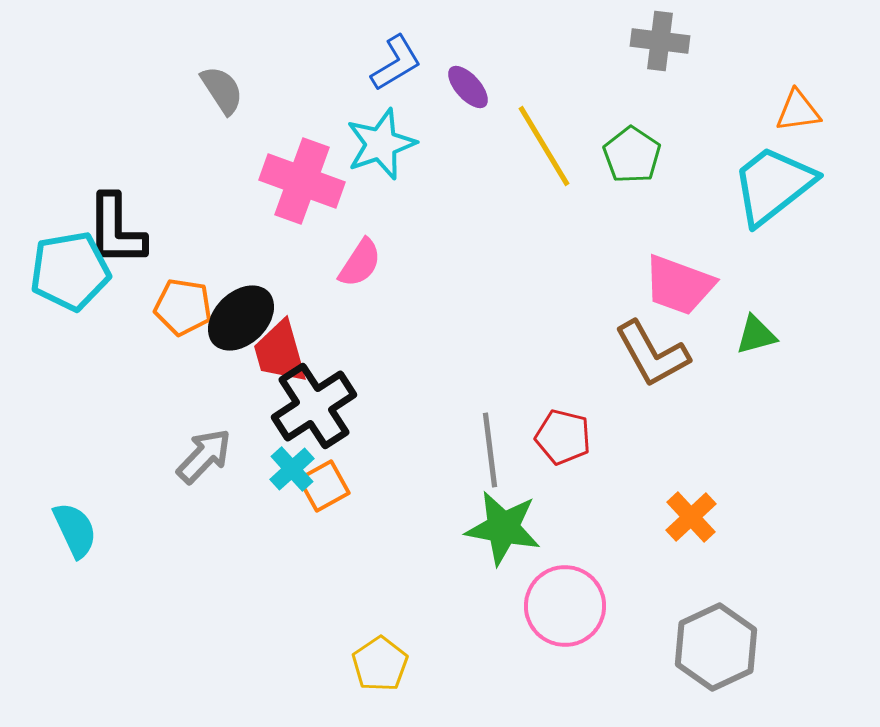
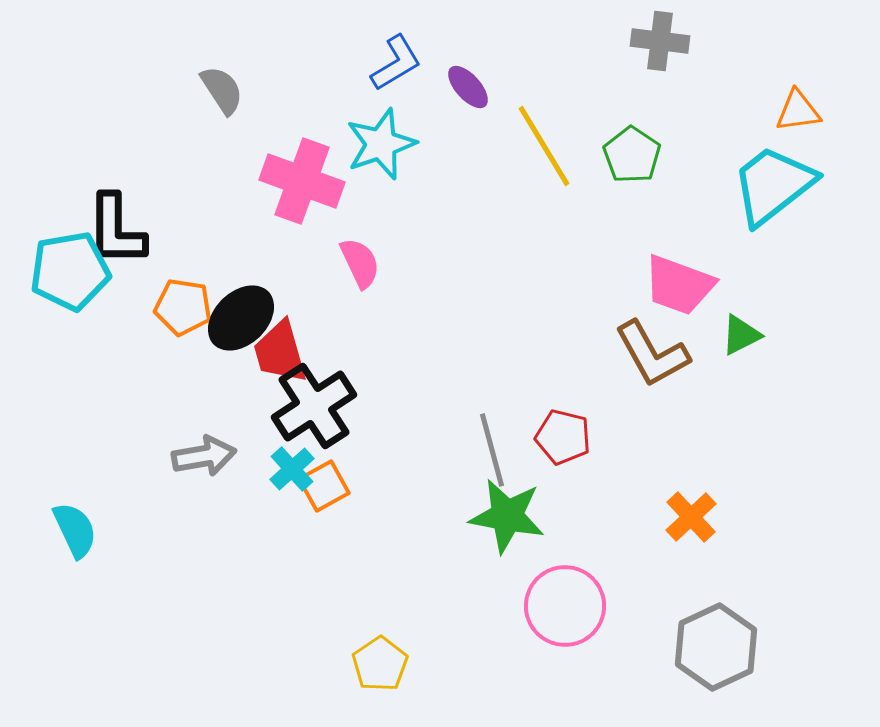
pink semicircle: rotated 58 degrees counterclockwise
green triangle: moved 15 px left; rotated 12 degrees counterclockwise
gray line: moved 2 px right; rotated 8 degrees counterclockwise
gray arrow: rotated 36 degrees clockwise
green star: moved 4 px right, 12 px up
